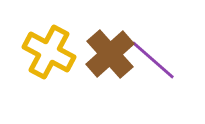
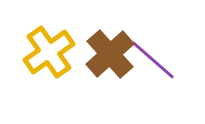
yellow cross: rotated 27 degrees clockwise
